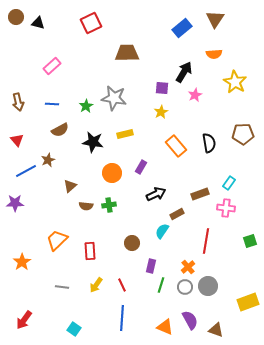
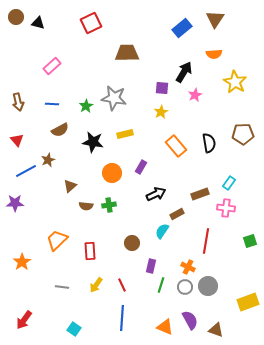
orange cross at (188, 267): rotated 24 degrees counterclockwise
